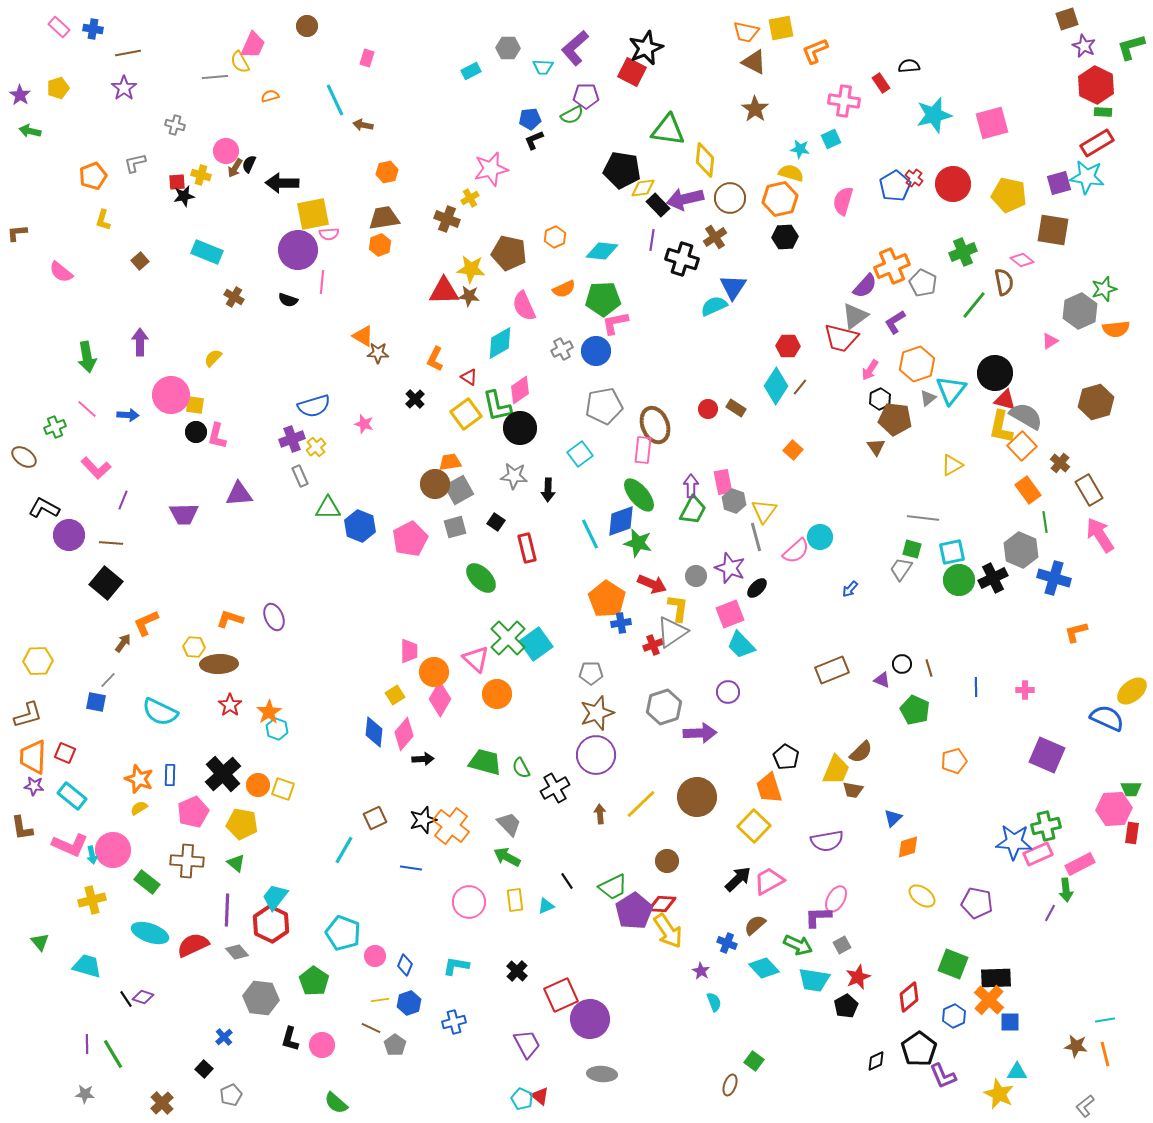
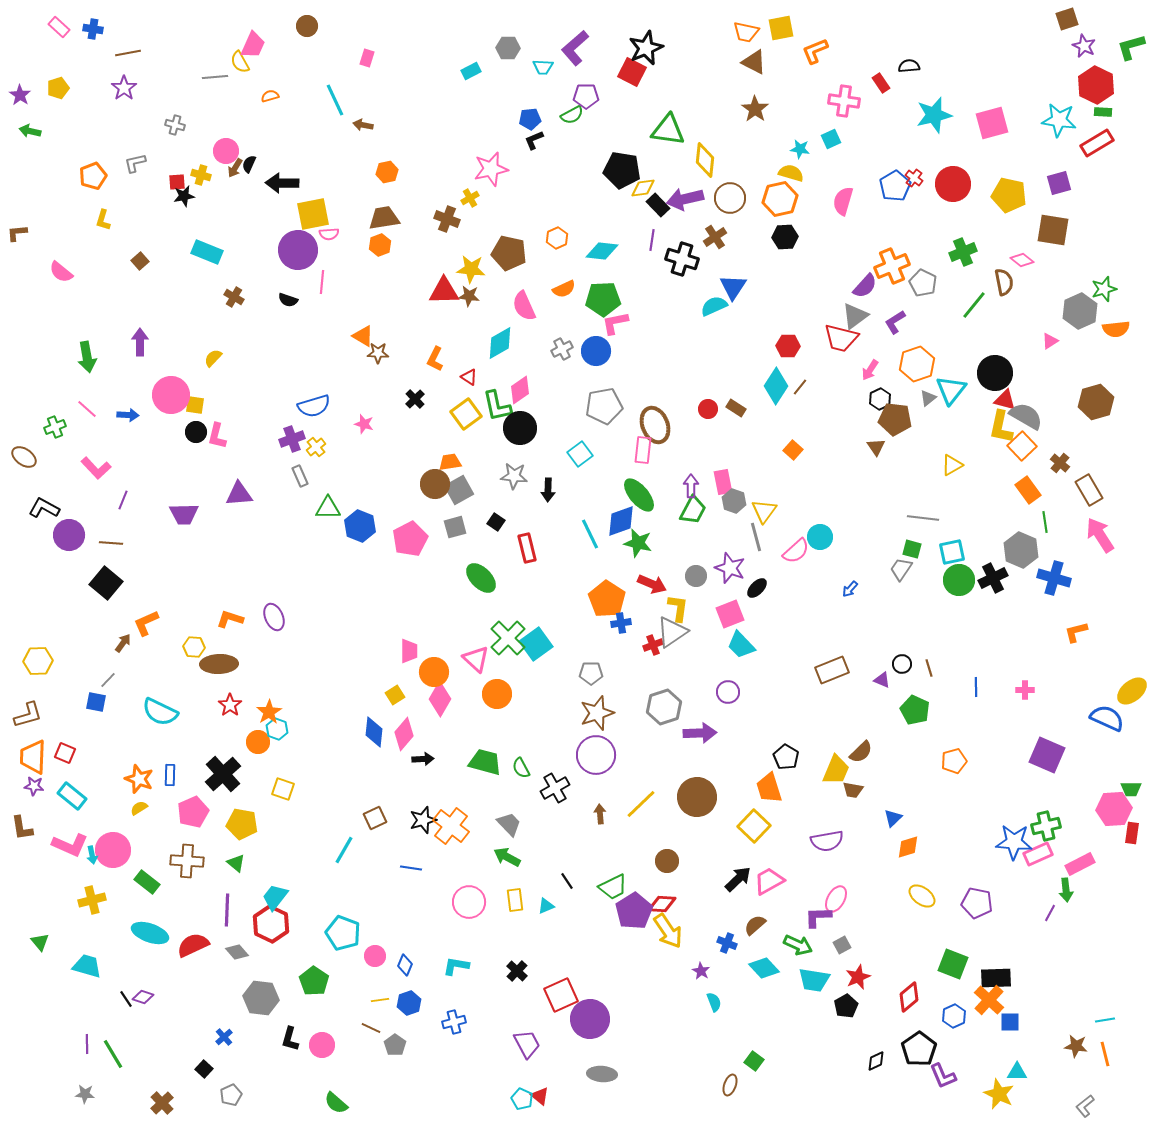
cyan star at (1087, 177): moved 28 px left, 57 px up
orange hexagon at (555, 237): moved 2 px right, 1 px down
orange circle at (258, 785): moved 43 px up
